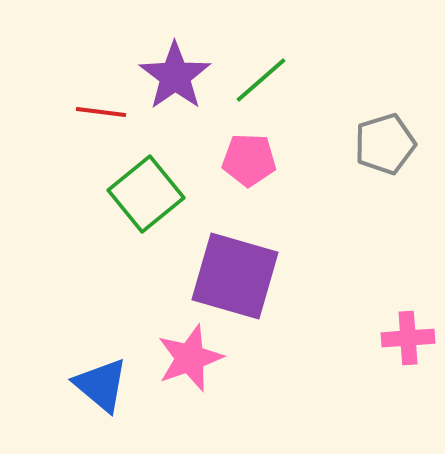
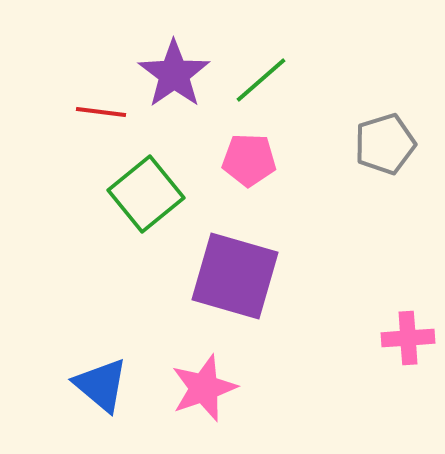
purple star: moved 1 px left, 2 px up
pink star: moved 14 px right, 30 px down
